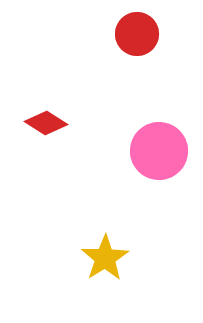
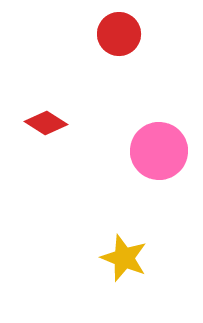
red circle: moved 18 px left
yellow star: moved 19 px right; rotated 18 degrees counterclockwise
